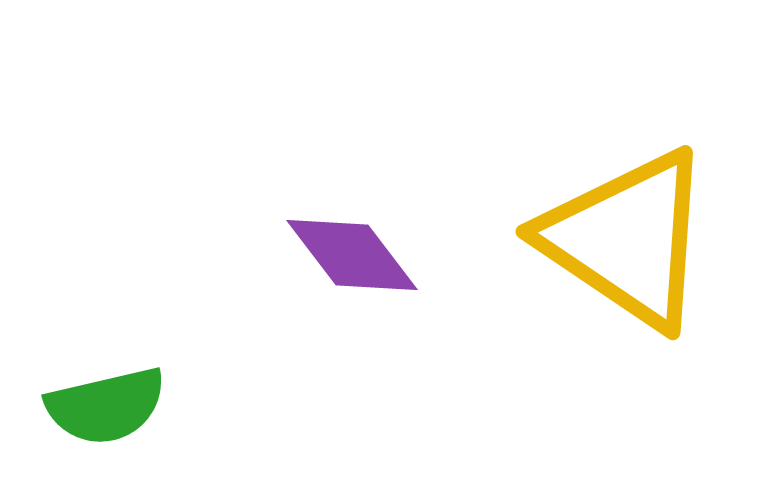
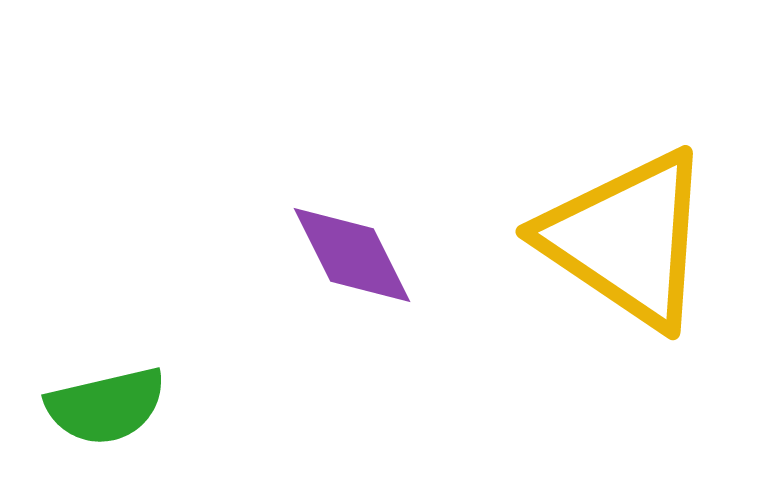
purple diamond: rotated 11 degrees clockwise
